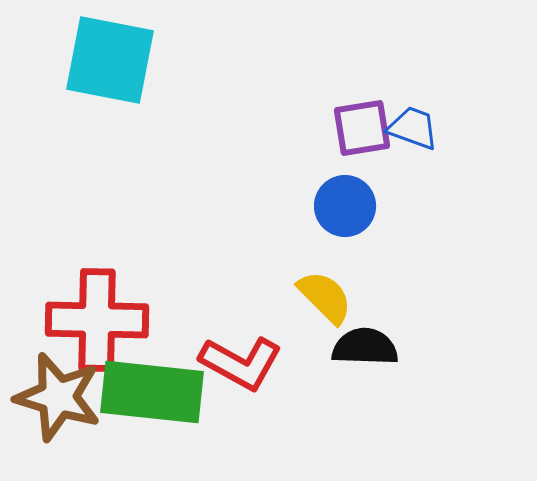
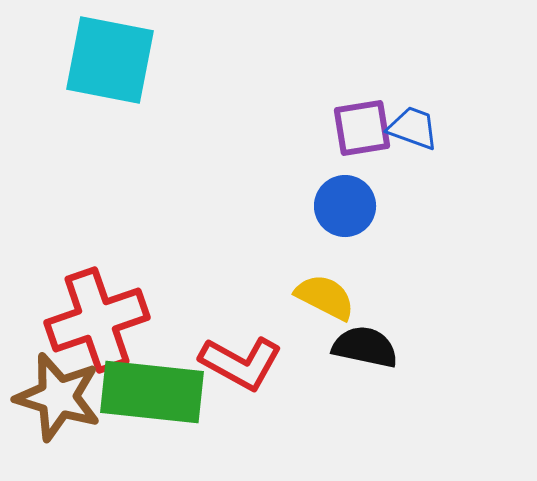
yellow semicircle: rotated 18 degrees counterclockwise
red cross: rotated 20 degrees counterclockwise
black semicircle: rotated 10 degrees clockwise
